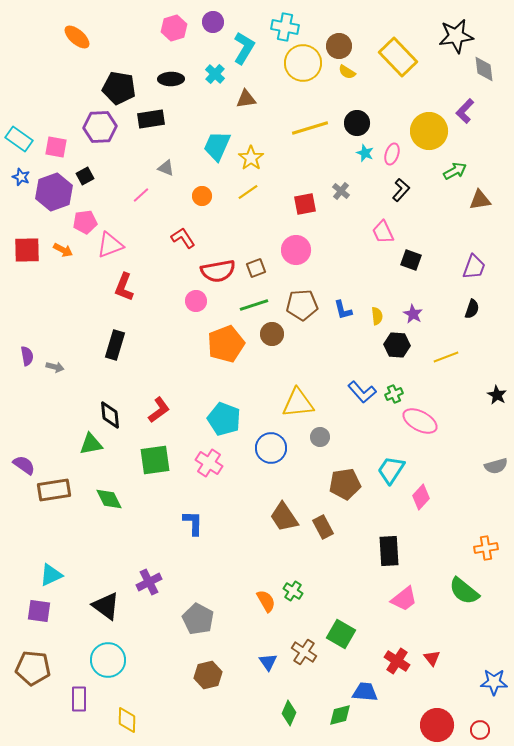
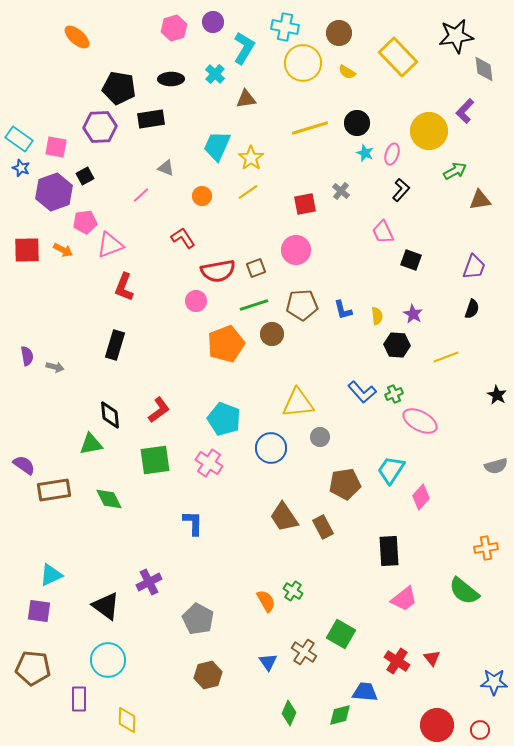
brown circle at (339, 46): moved 13 px up
blue star at (21, 177): moved 9 px up
